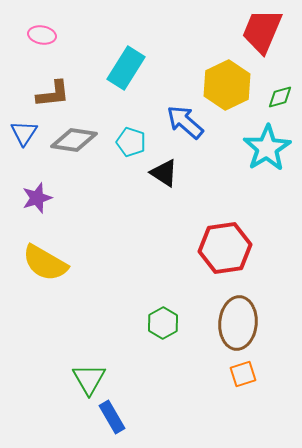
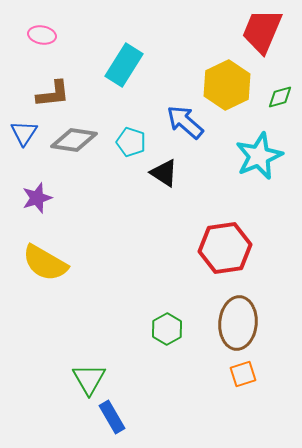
cyan rectangle: moved 2 px left, 3 px up
cyan star: moved 8 px left, 8 px down; rotated 9 degrees clockwise
green hexagon: moved 4 px right, 6 px down
